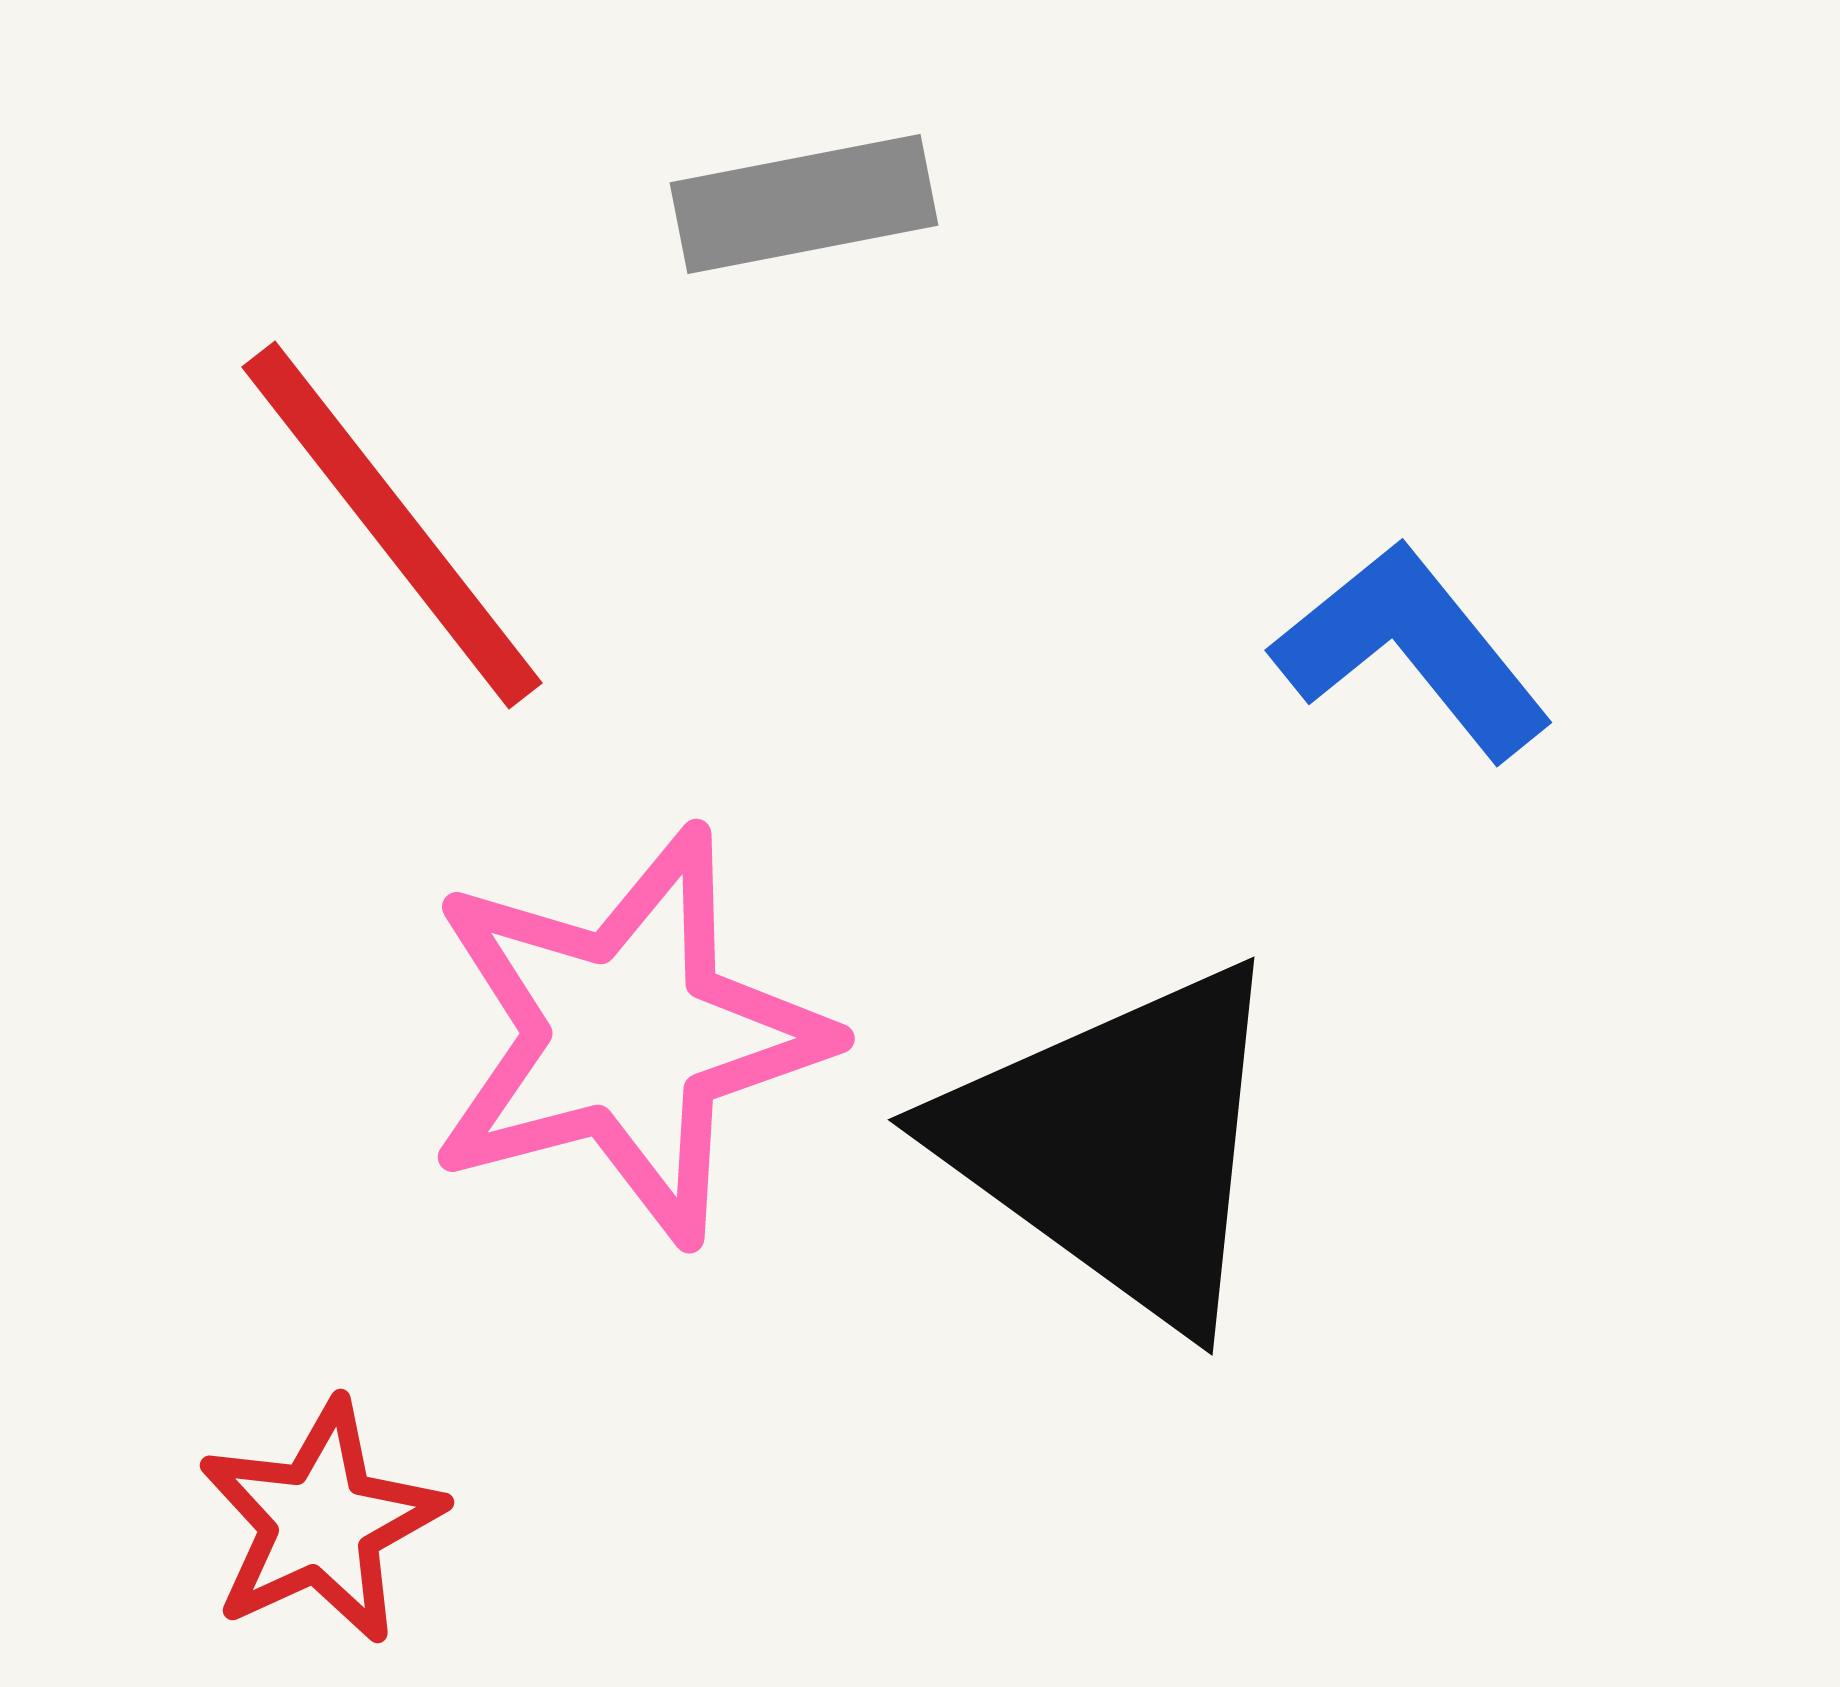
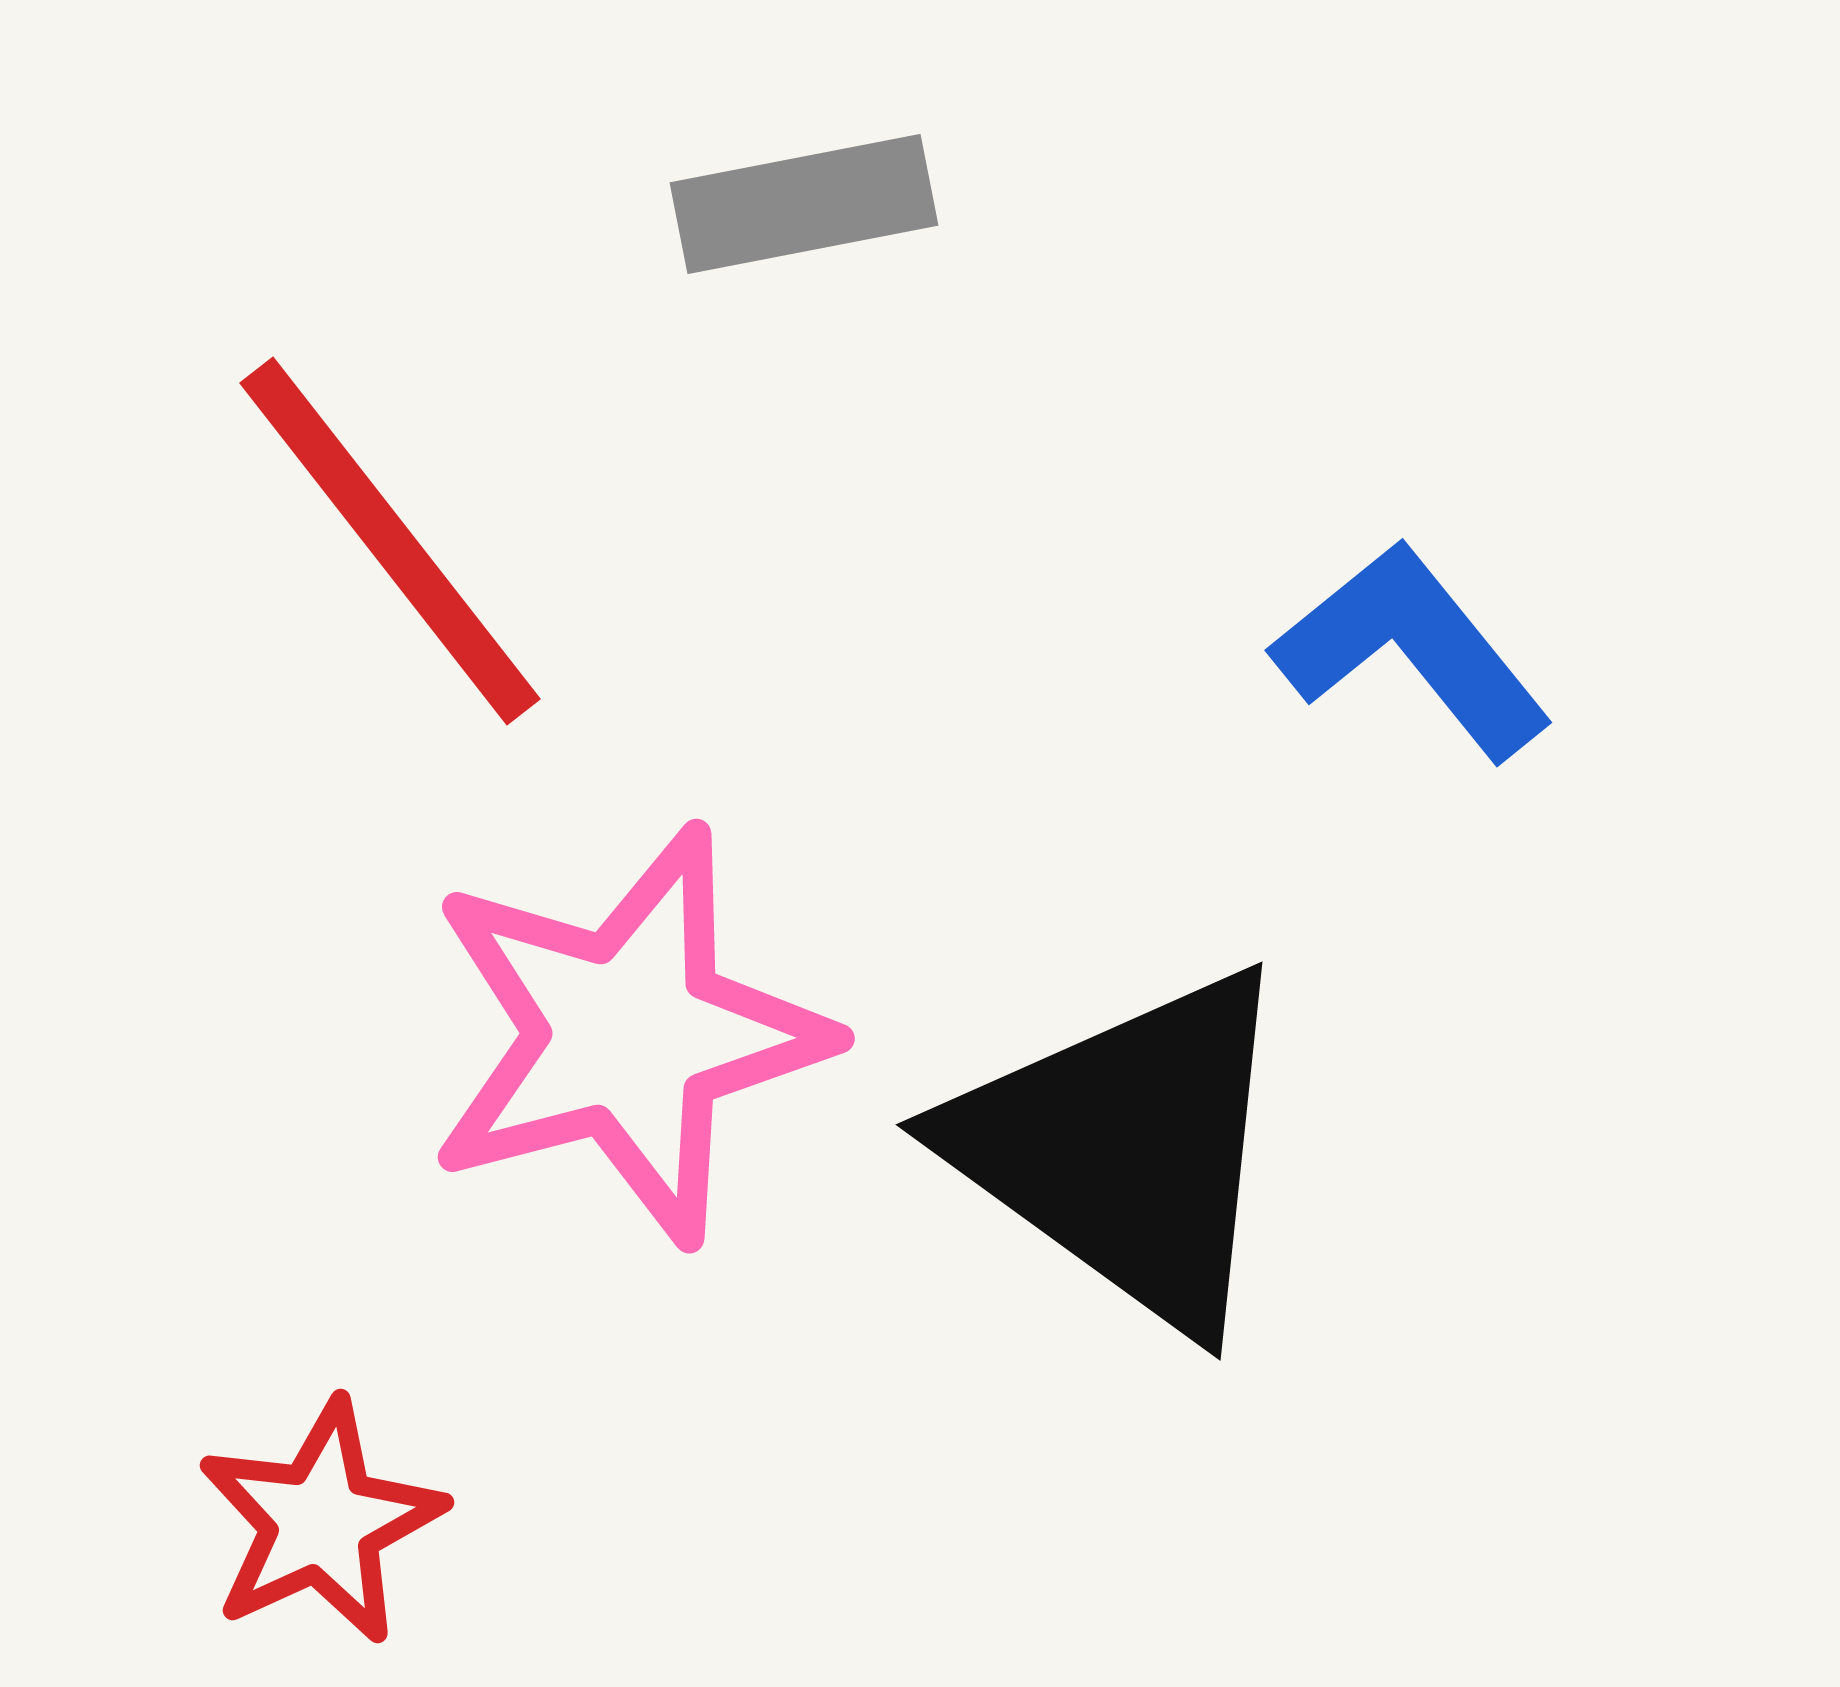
red line: moved 2 px left, 16 px down
black triangle: moved 8 px right, 5 px down
